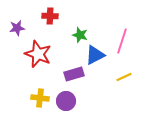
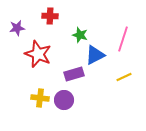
pink line: moved 1 px right, 2 px up
purple circle: moved 2 px left, 1 px up
